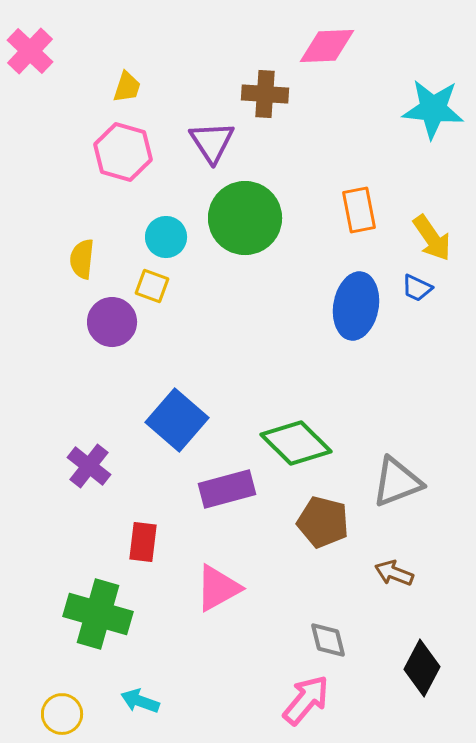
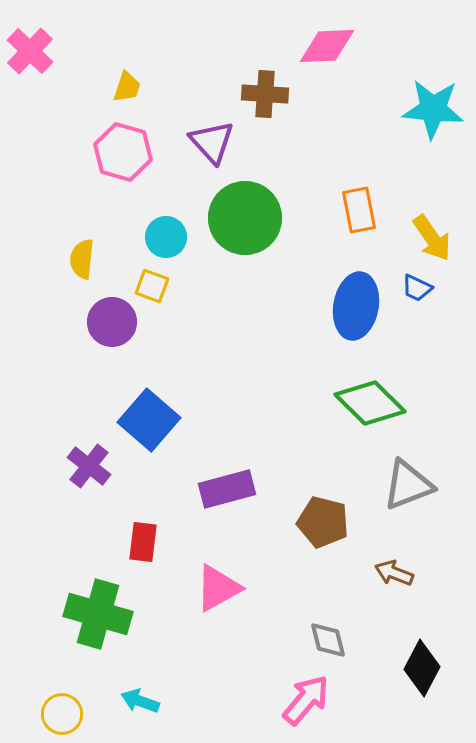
purple triangle: rotated 9 degrees counterclockwise
blue square: moved 28 px left
green diamond: moved 74 px right, 40 px up
gray triangle: moved 11 px right, 3 px down
